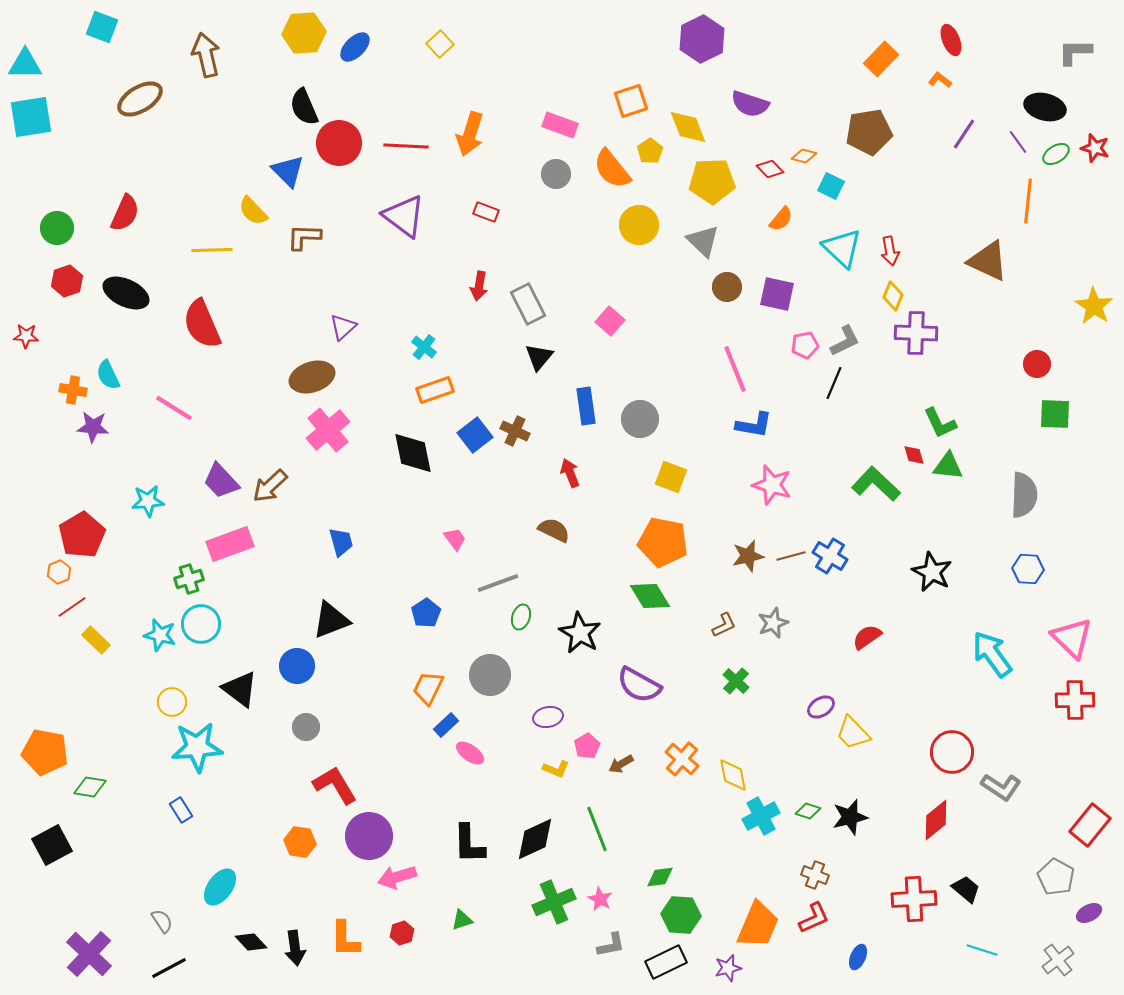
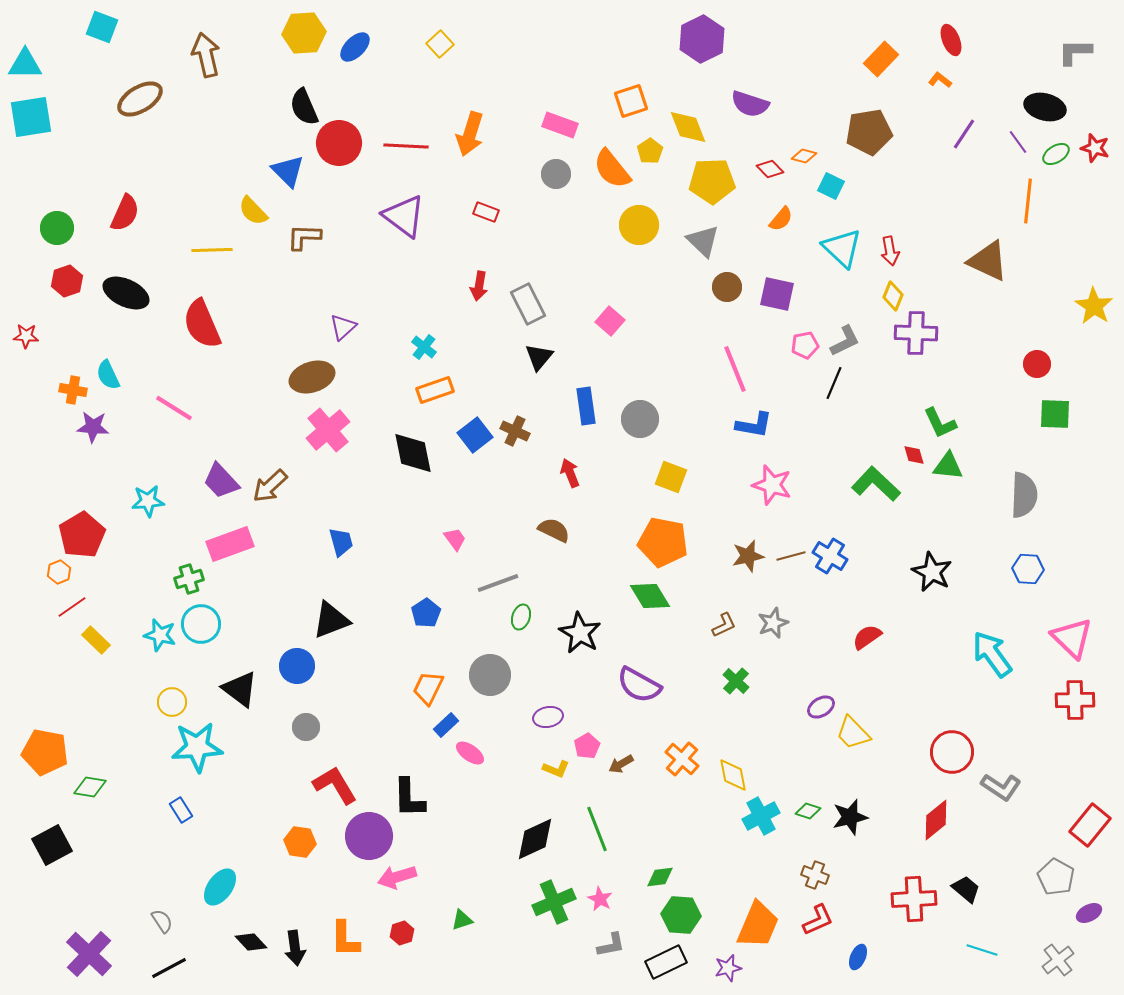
black L-shape at (469, 844): moved 60 px left, 46 px up
red L-shape at (814, 918): moved 4 px right, 2 px down
